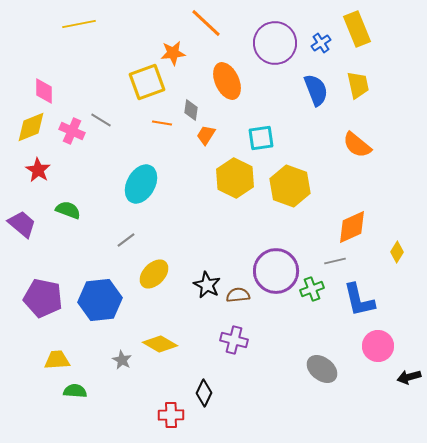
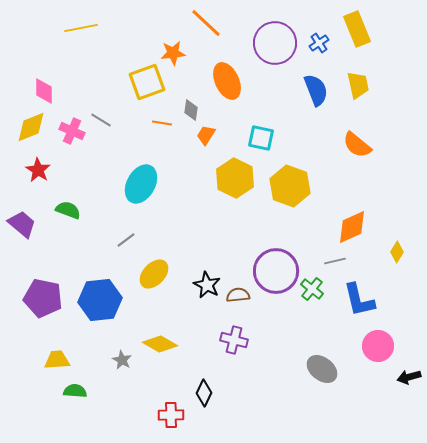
yellow line at (79, 24): moved 2 px right, 4 px down
blue cross at (321, 43): moved 2 px left
cyan square at (261, 138): rotated 20 degrees clockwise
green cross at (312, 289): rotated 30 degrees counterclockwise
